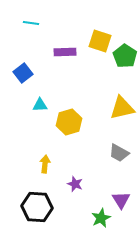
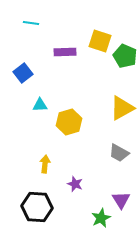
green pentagon: rotated 10 degrees counterclockwise
yellow triangle: rotated 16 degrees counterclockwise
